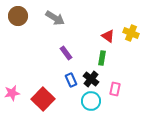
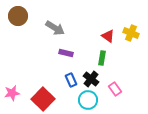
gray arrow: moved 10 px down
purple rectangle: rotated 40 degrees counterclockwise
pink rectangle: rotated 48 degrees counterclockwise
cyan circle: moved 3 px left, 1 px up
